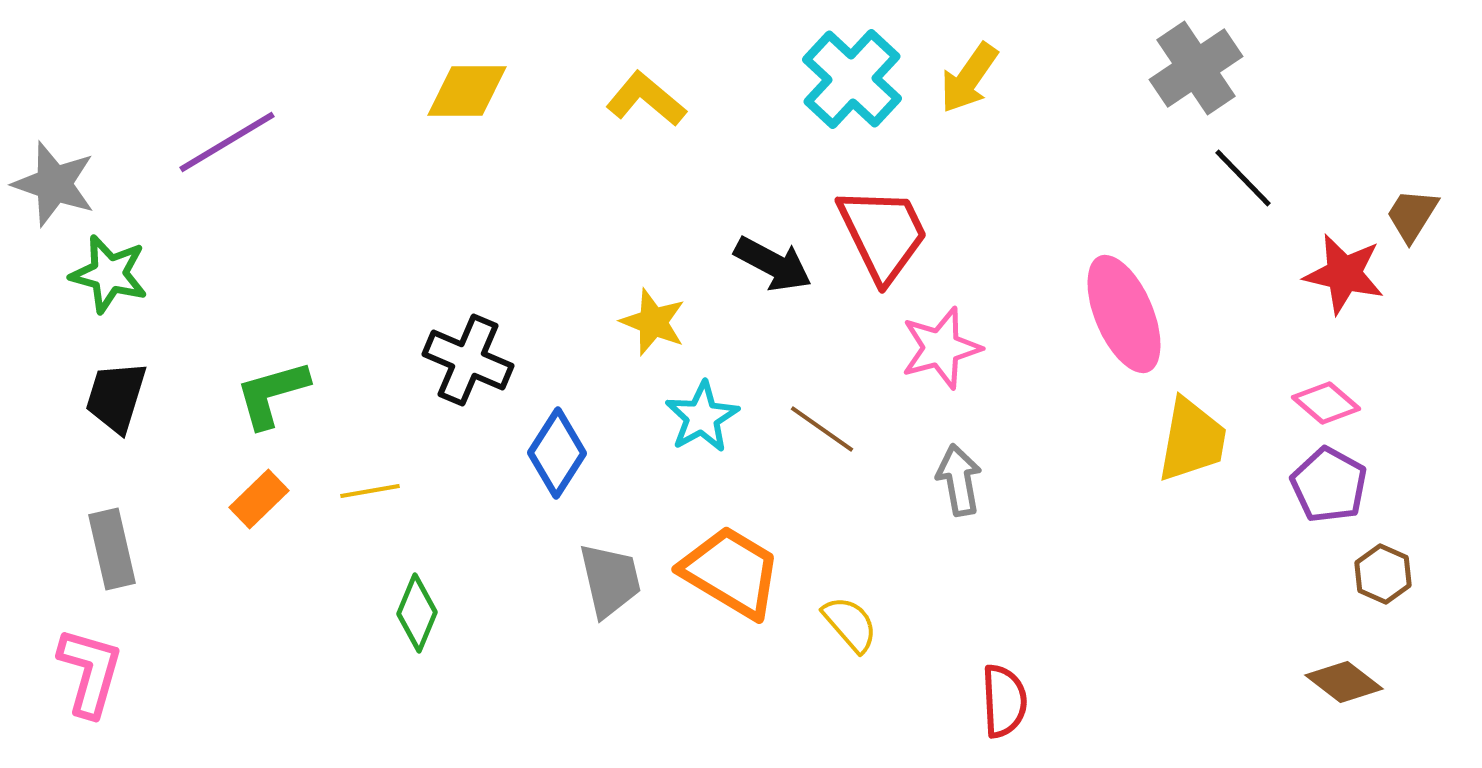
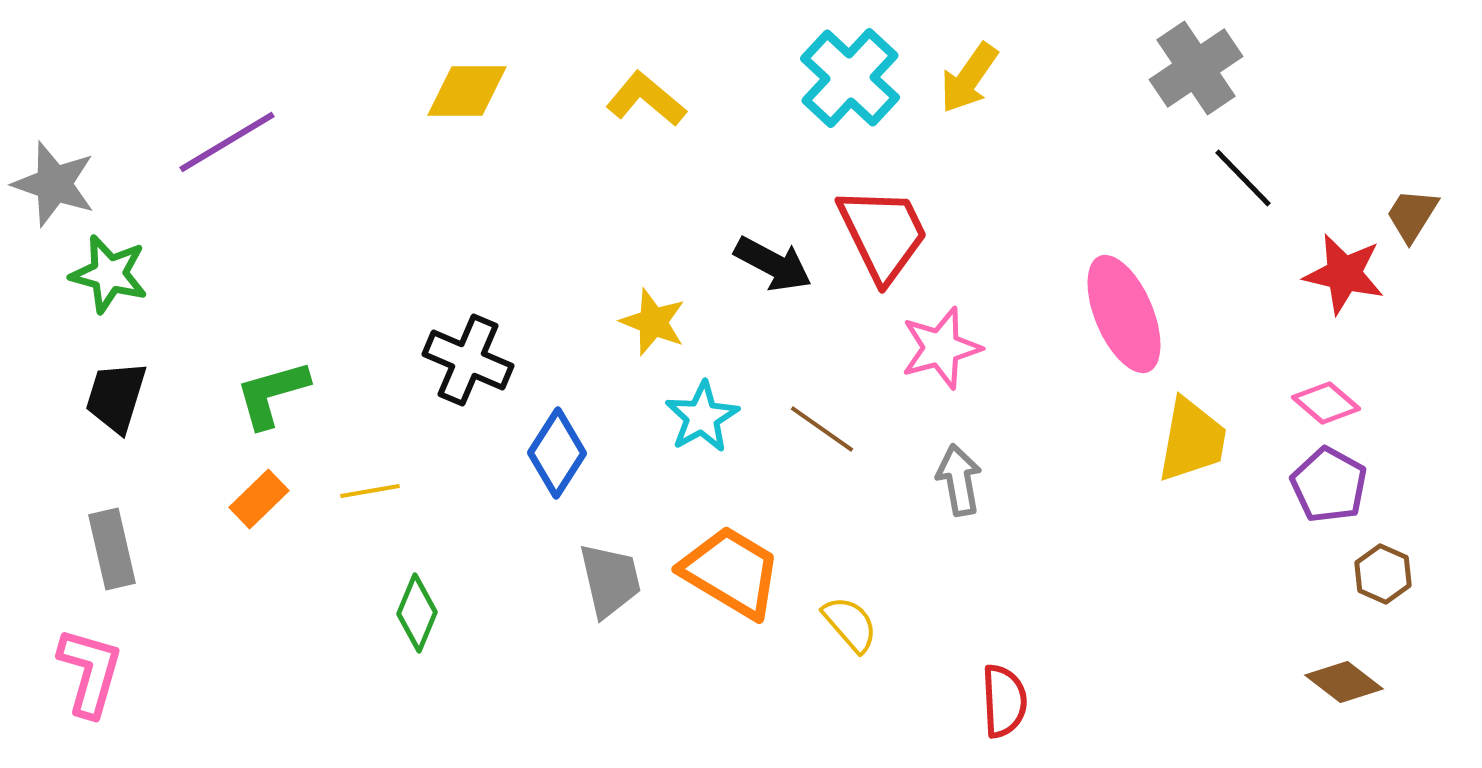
cyan cross: moved 2 px left, 1 px up
